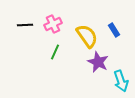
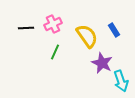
black line: moved 1 px right, 3 px down
purple star: moved 4 px right, 1 px down
